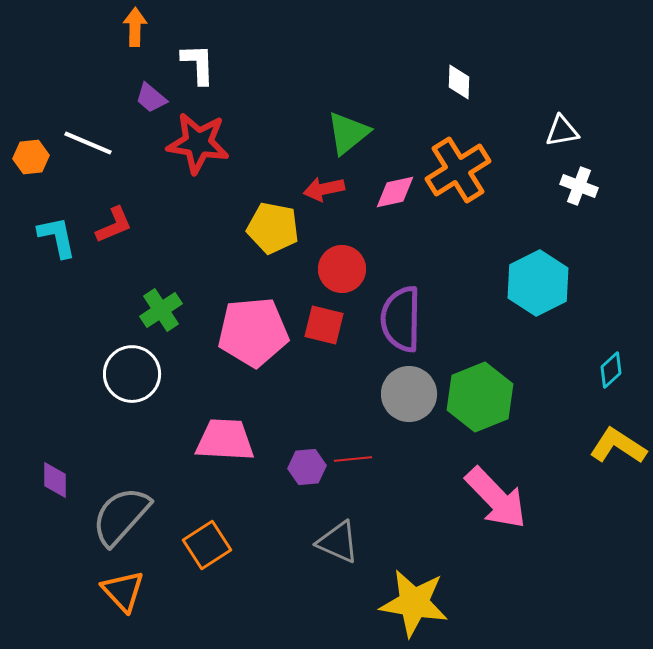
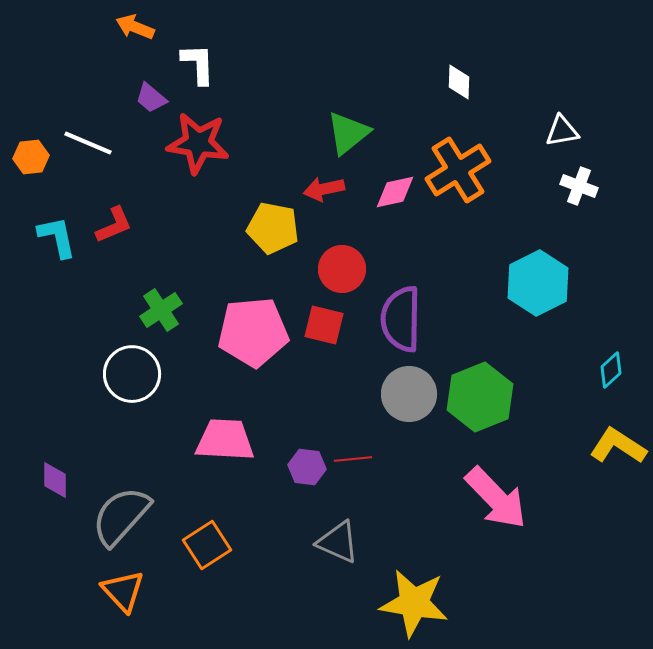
orange arrow: rotated 69 degrees counterclockwise
purple hexagon: rotated 12 degrees clockwise
